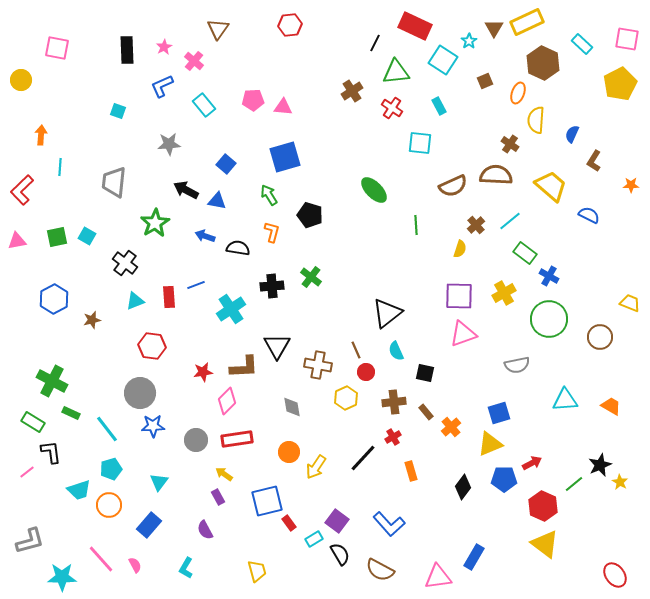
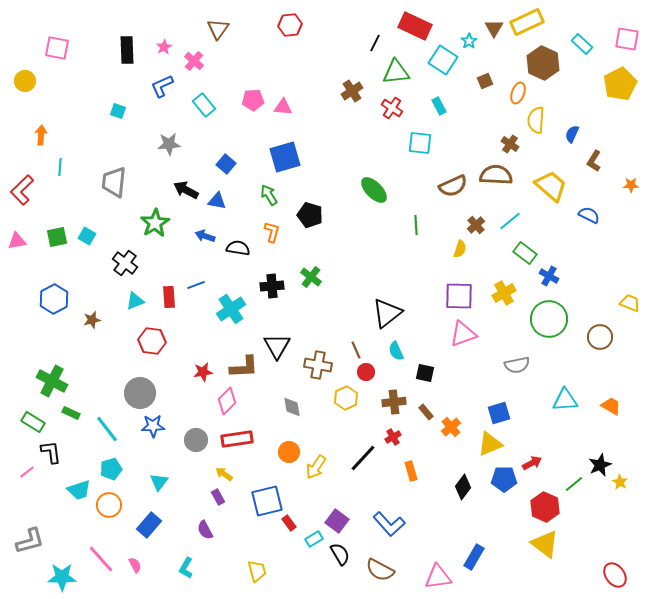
yellow circle at (21, 80): moved 4 px right, 1 px down
red hexagon at (152, 346): moved 5 px up
red hexagon at (543, 506): moved 2 px right, 1 px down
